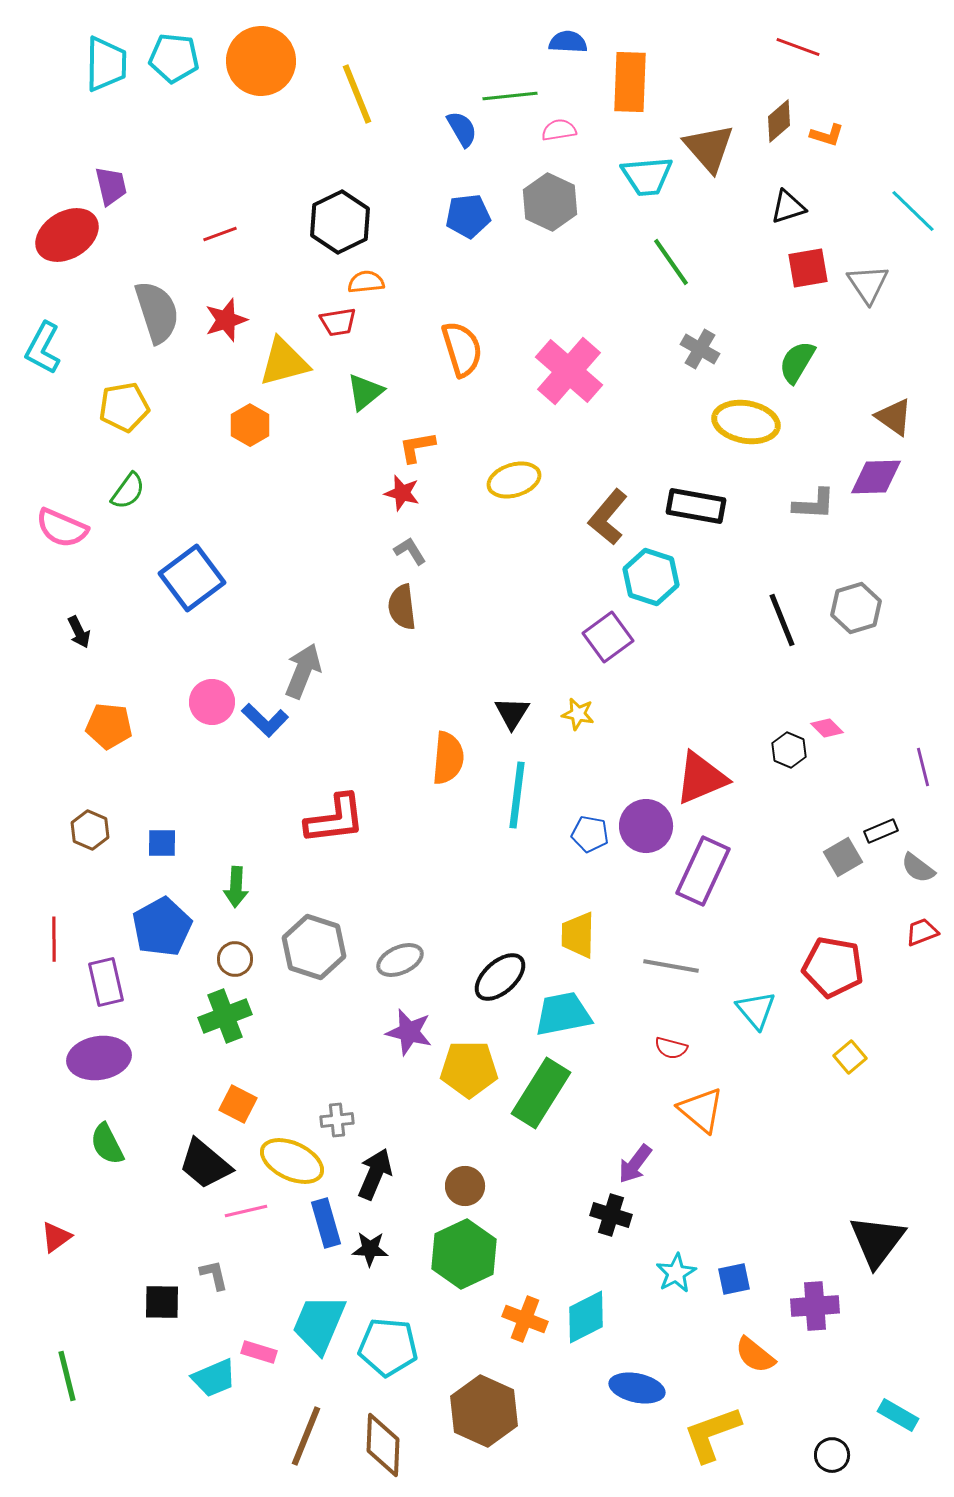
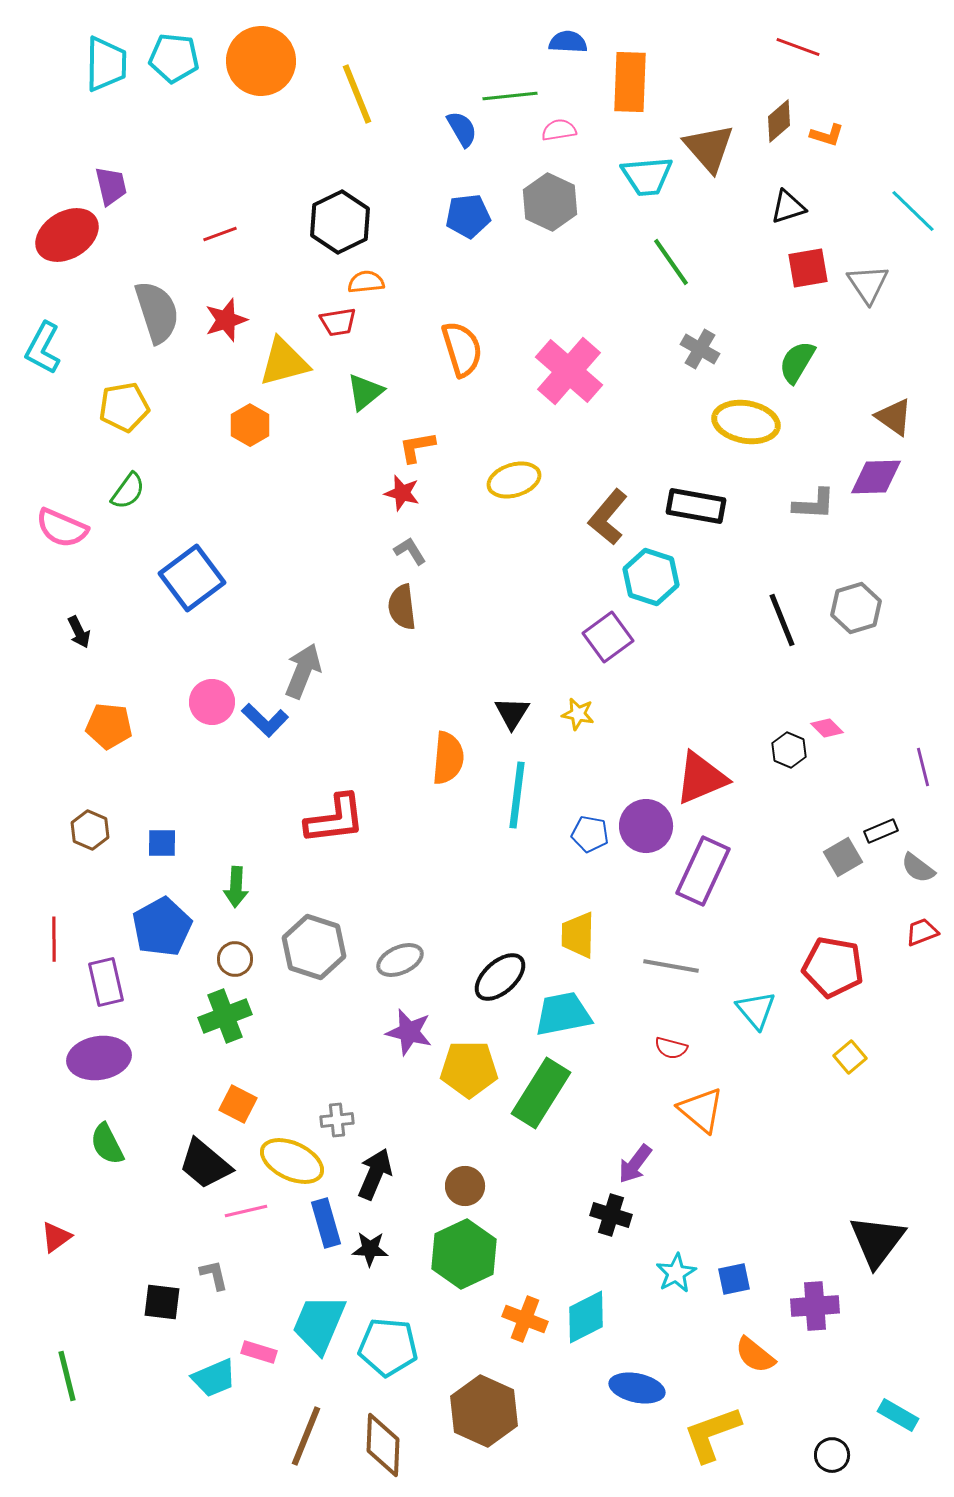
black square at (162, 1302): rotated 6 degrees clockwise
